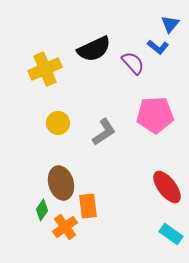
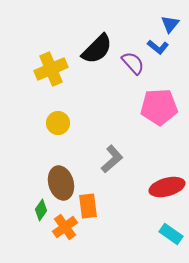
black semicircle: moved 3 px right; rotated 20 degrees counterclockwise
yellow cross: moved 6 px right
pink pentagon: moved 4 px right, 8 px up
gray L-shape: moved 8 px right, 27 px down; rotated 8 degrees counterclockwise
red ellipse: rotated 68 degrees counterclockwise
green diamond: moved 1 px left
